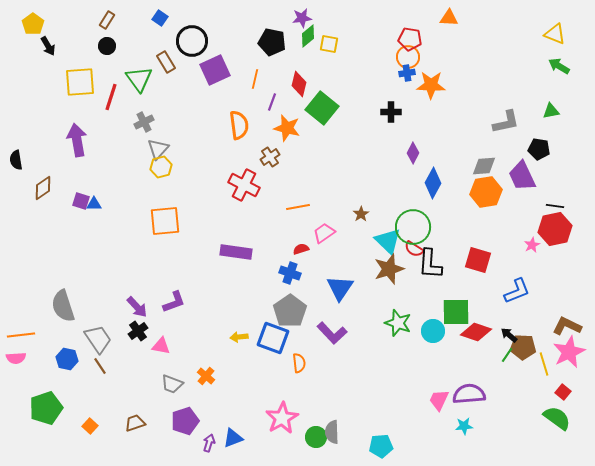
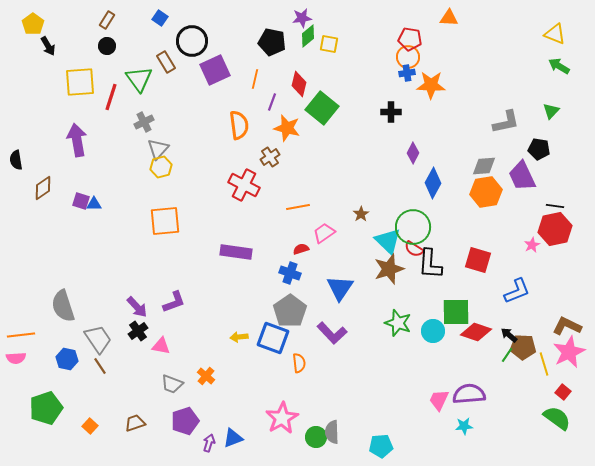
green triangle at (551, 111): rotated 36 degrees counterclockwise
